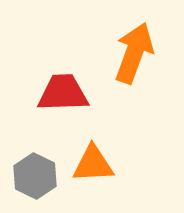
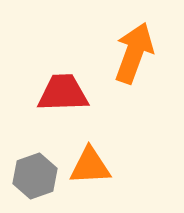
orange triangle: moved 3 px left, 2 px down
gray hexagon: rotated 15 degrees clockwise
